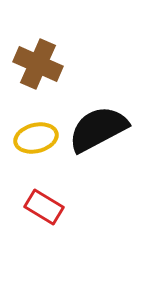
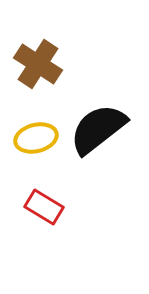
brown cross: rotated 9 degrees clockwise
black semicircle: rotated 10 degrees counterclockwise
